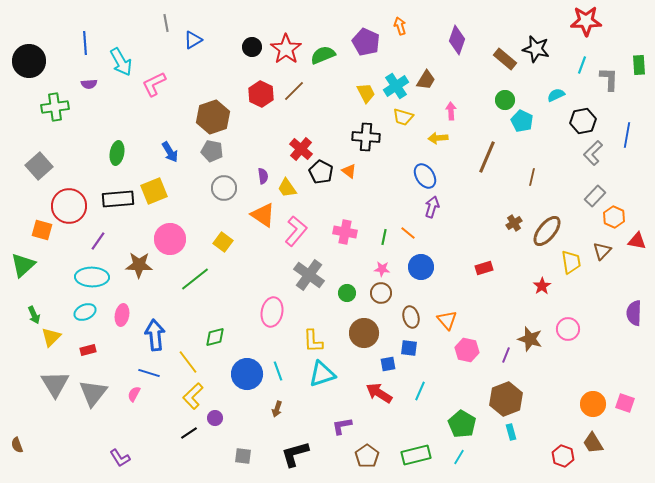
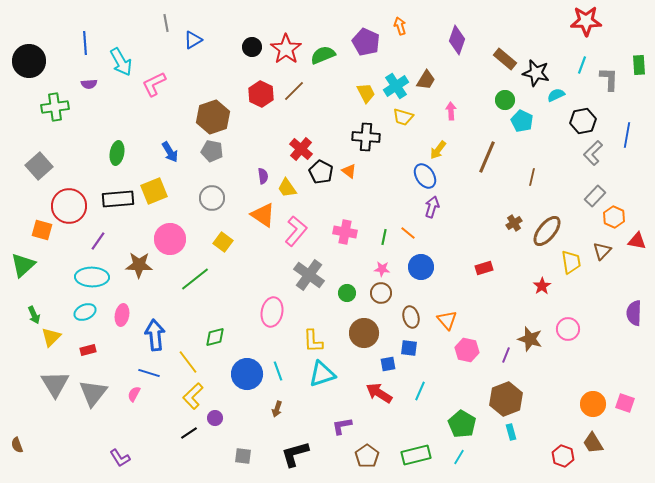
black star at (536, 49): moved 24 px down
yellow arrow at (438, 138): moved 12 px down; rotated 48 degrees counterclockwise
gray circle at (224, 188): moved 12 px left, 10 px down
